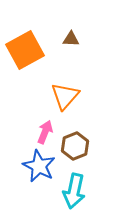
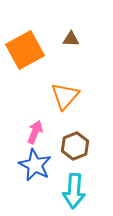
pink arrow: moved 10 px left
blue star: moved 4 px left, 1 px up
cyan arrow: rotated 8 degrees counterclockwise
